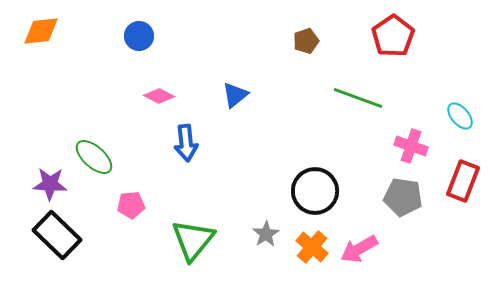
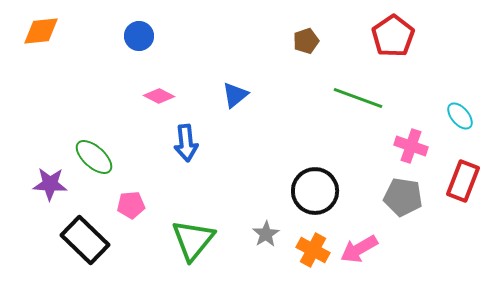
black rectangle: moved 28 px right, 5 px down
orange cross: moved 1 px right, 3 px down; rotated 12 degrees counterclockwise
